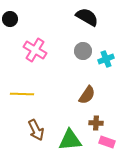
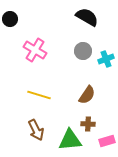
yellow line: moved 17 px right, 1 px down; rotated 15 degrees clockwise
brown cross: moved 8 px left, 1 px down
pink rectangle: moved 1 px up; rotated 35 degrees counterclockwise
